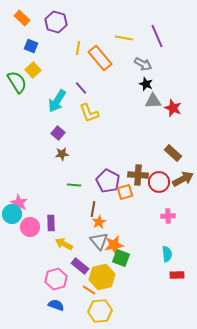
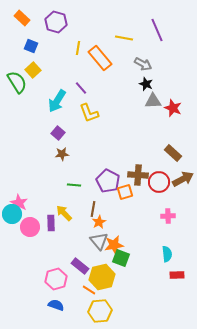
purple line at (157, 36): moved 6 px up
yellow arrow at (64, 244): moved 31 px up; rotated 18 degrees clockwise
